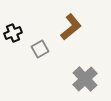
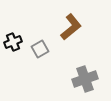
black cross: moved 9 px down
gray cross: rotated 25 degrees clockwise
